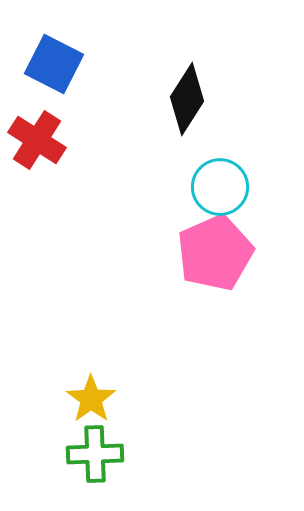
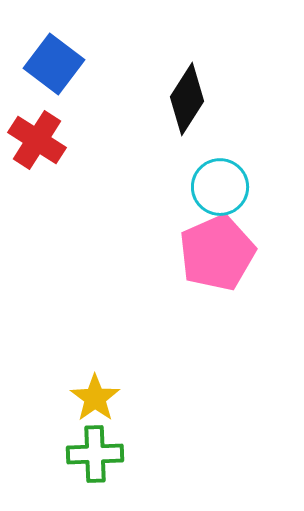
blue square: rotated 10 degrees clockwise
pink pentagon: moved 2 px right
yellow star: moved 4 px right, 1 px up
